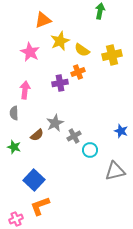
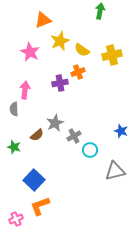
gray semicircle: moved 4 px up
